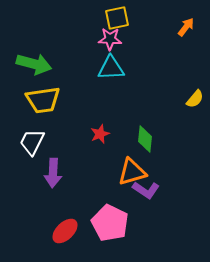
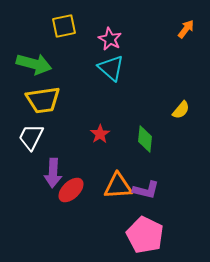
yellow square: moved 53 px left, 8 px down
orange arrow: moved 2 px down
pink star: rotated 25 degrees clockwise
cyan triangle: rotated 44 degrees clockwise
yellow semicircle: moved 14 px left, 11 px down
red star: rotated 12 degrees counterclockwise
white trapezoid: moved 1 px left, 5 px up
orange triangle: moved 14 px left, 14 px down; rotated 12 degrees clockwise
purple L-shape: rotated 20 degrees counterclockwise
pink pentagon: moved 35 px right, 12 px down
red ellipse: moved 6 px right, 41 px up
